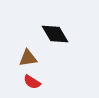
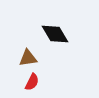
red semicircle: rotated 96 degrees counterclockwise
